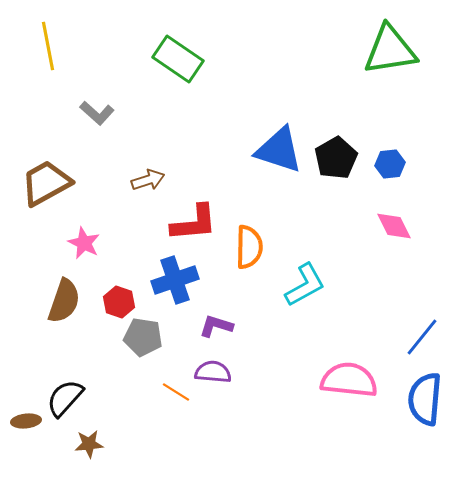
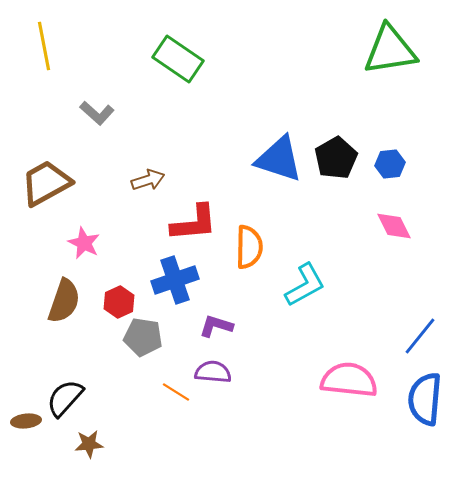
yellow line: moved 4 px left
blue triangle: moved 9 px down
red hexagon: rotated 16 degrees clockwise
blue line: moved 2 px left, 1 px up
